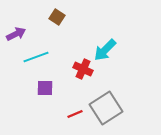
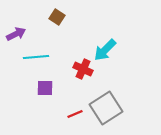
cyan line: rotated 15 degrees clockwise
